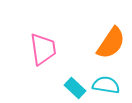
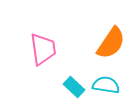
cyan rectangle: moved 1 px left, 1 px up
